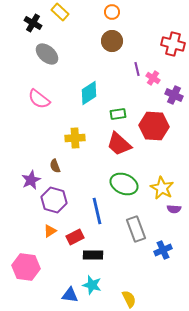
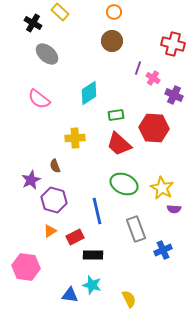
orange circle: moved 2 px right
purple line: moved 1 px right, 1 px up; rotated 32 degrees clockwise
green rectangle: moved 2 px left, 1 px down
red hexagon: moved 2 px down
